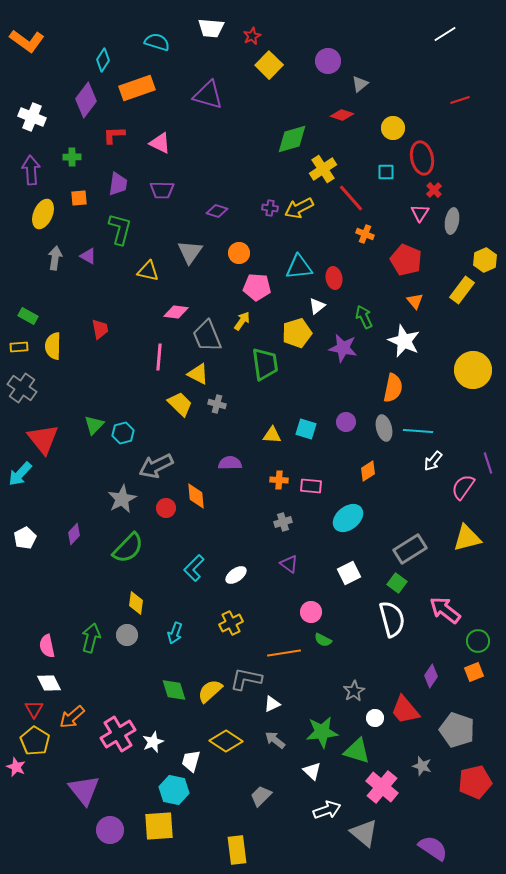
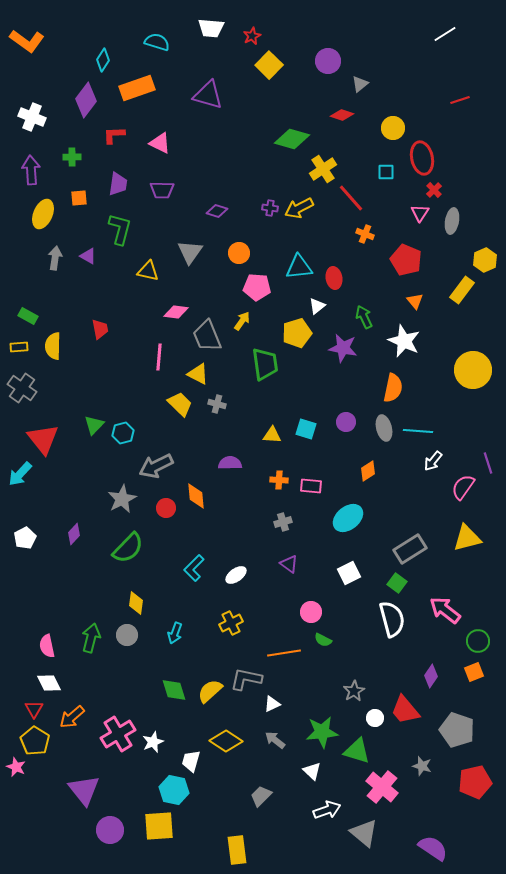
green diamond at (292, 139): rotated 32 degrees clockwise
